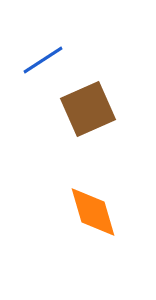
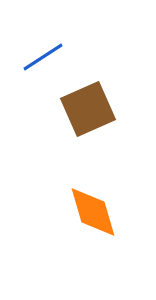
blue line: moved 3 px up
